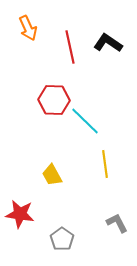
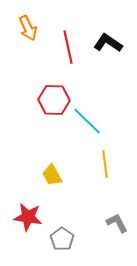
red line: moved 2 px left
cyan line: moved 2 px right
red star: moved 8 px right, 3 px down
